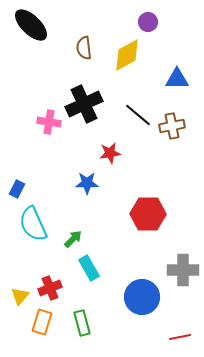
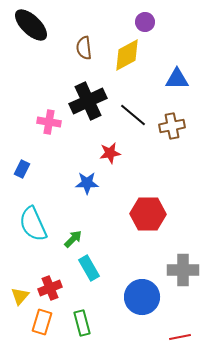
purple circle: moved 3 px left
black cross: moved 4 px right, 3 px up
black line: moved 5 px left
blue rectangle: moved 5 px right, 20 px up
